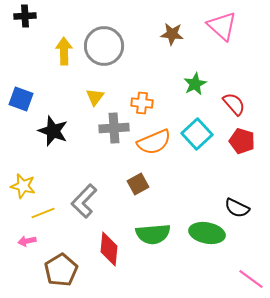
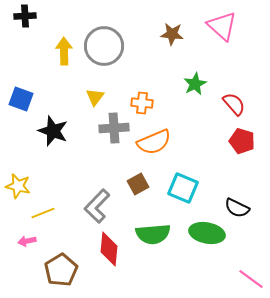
cyan square: moved 14 px left, 54 px down; rotated 24 degrees counterclockwise
yellow star: moved 5 px left
gray L-shape: moved 13 px right, 5 px down
